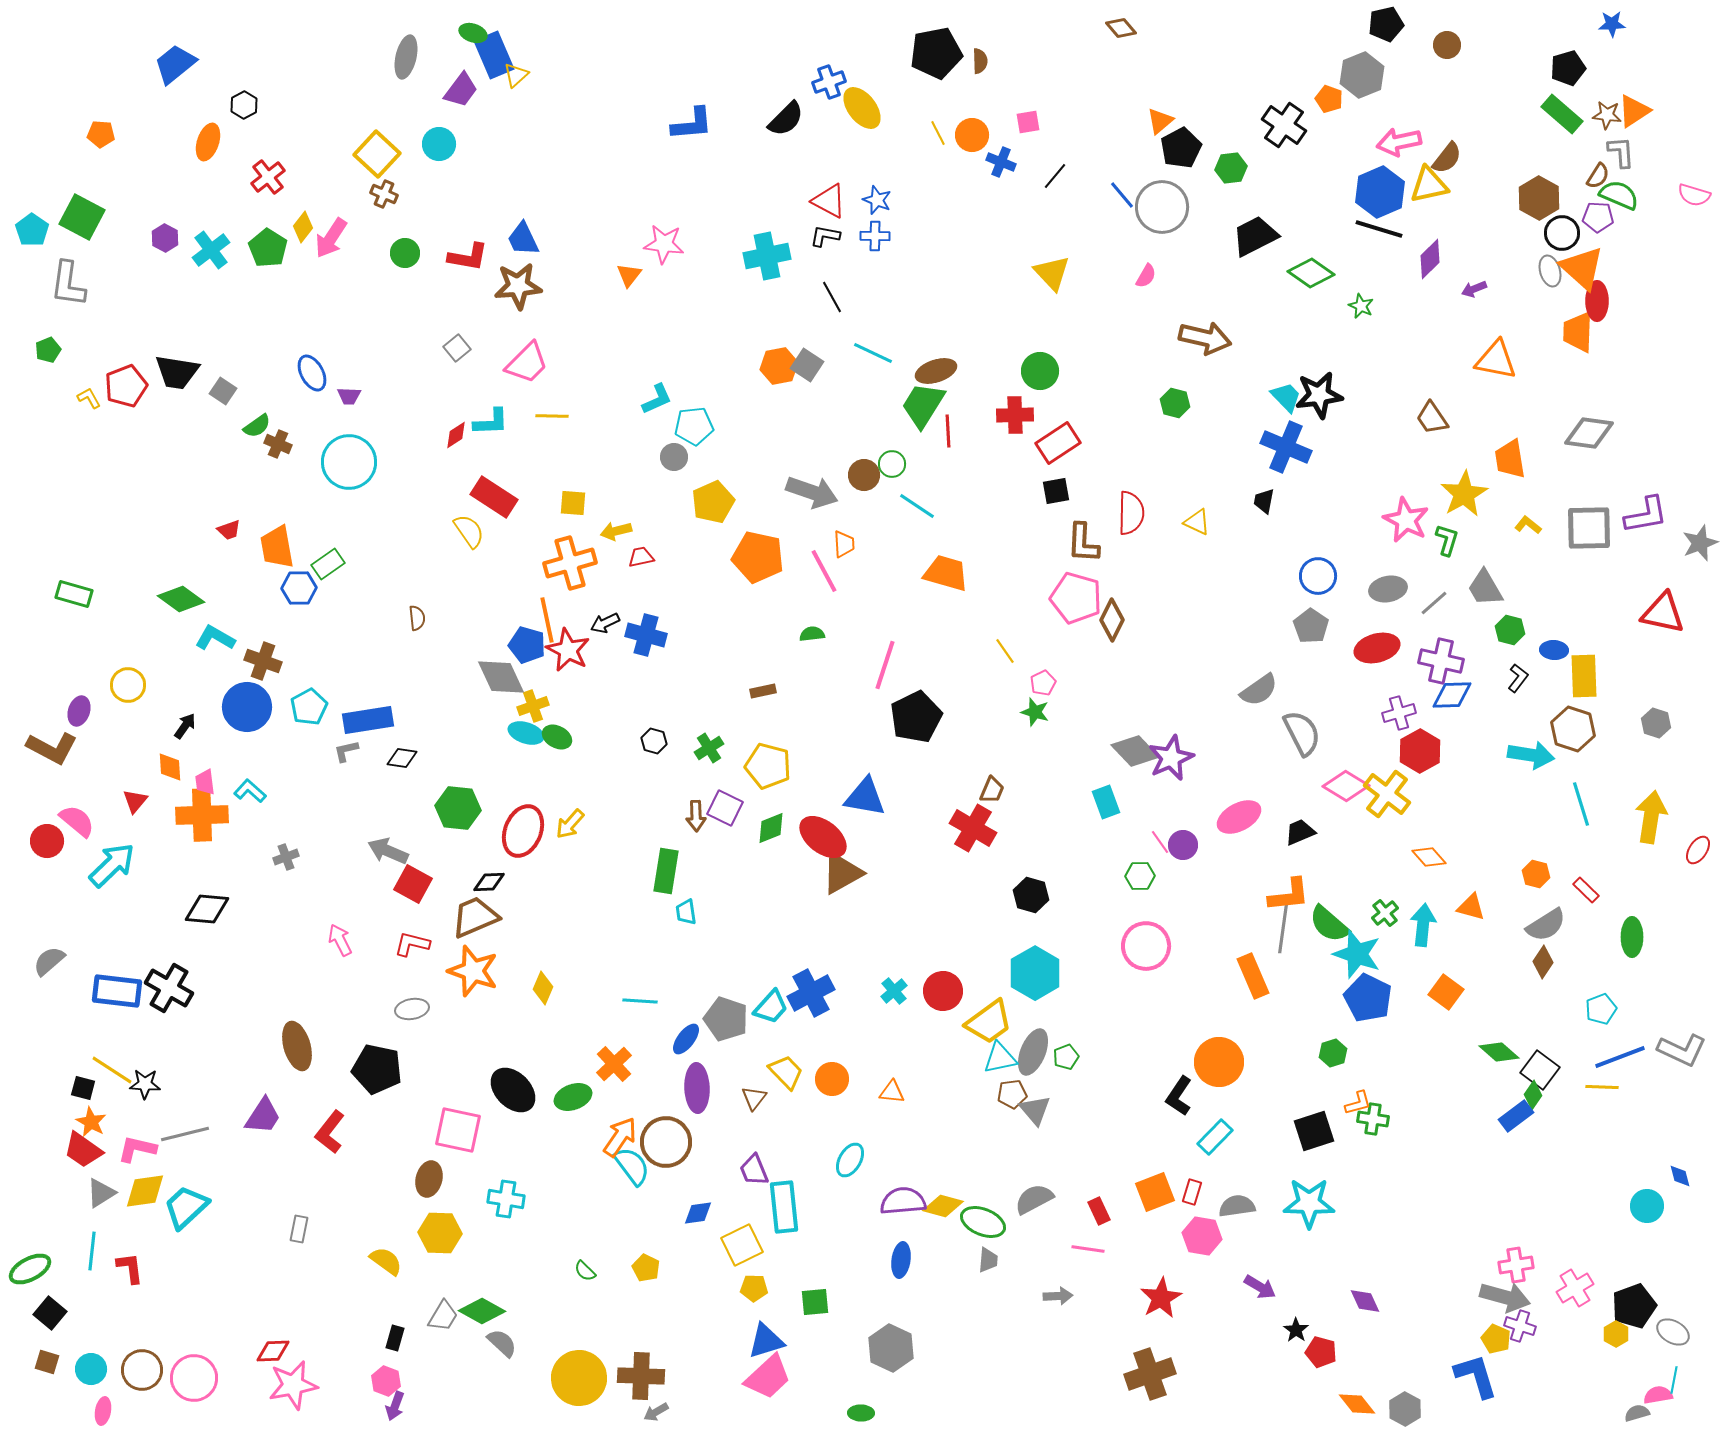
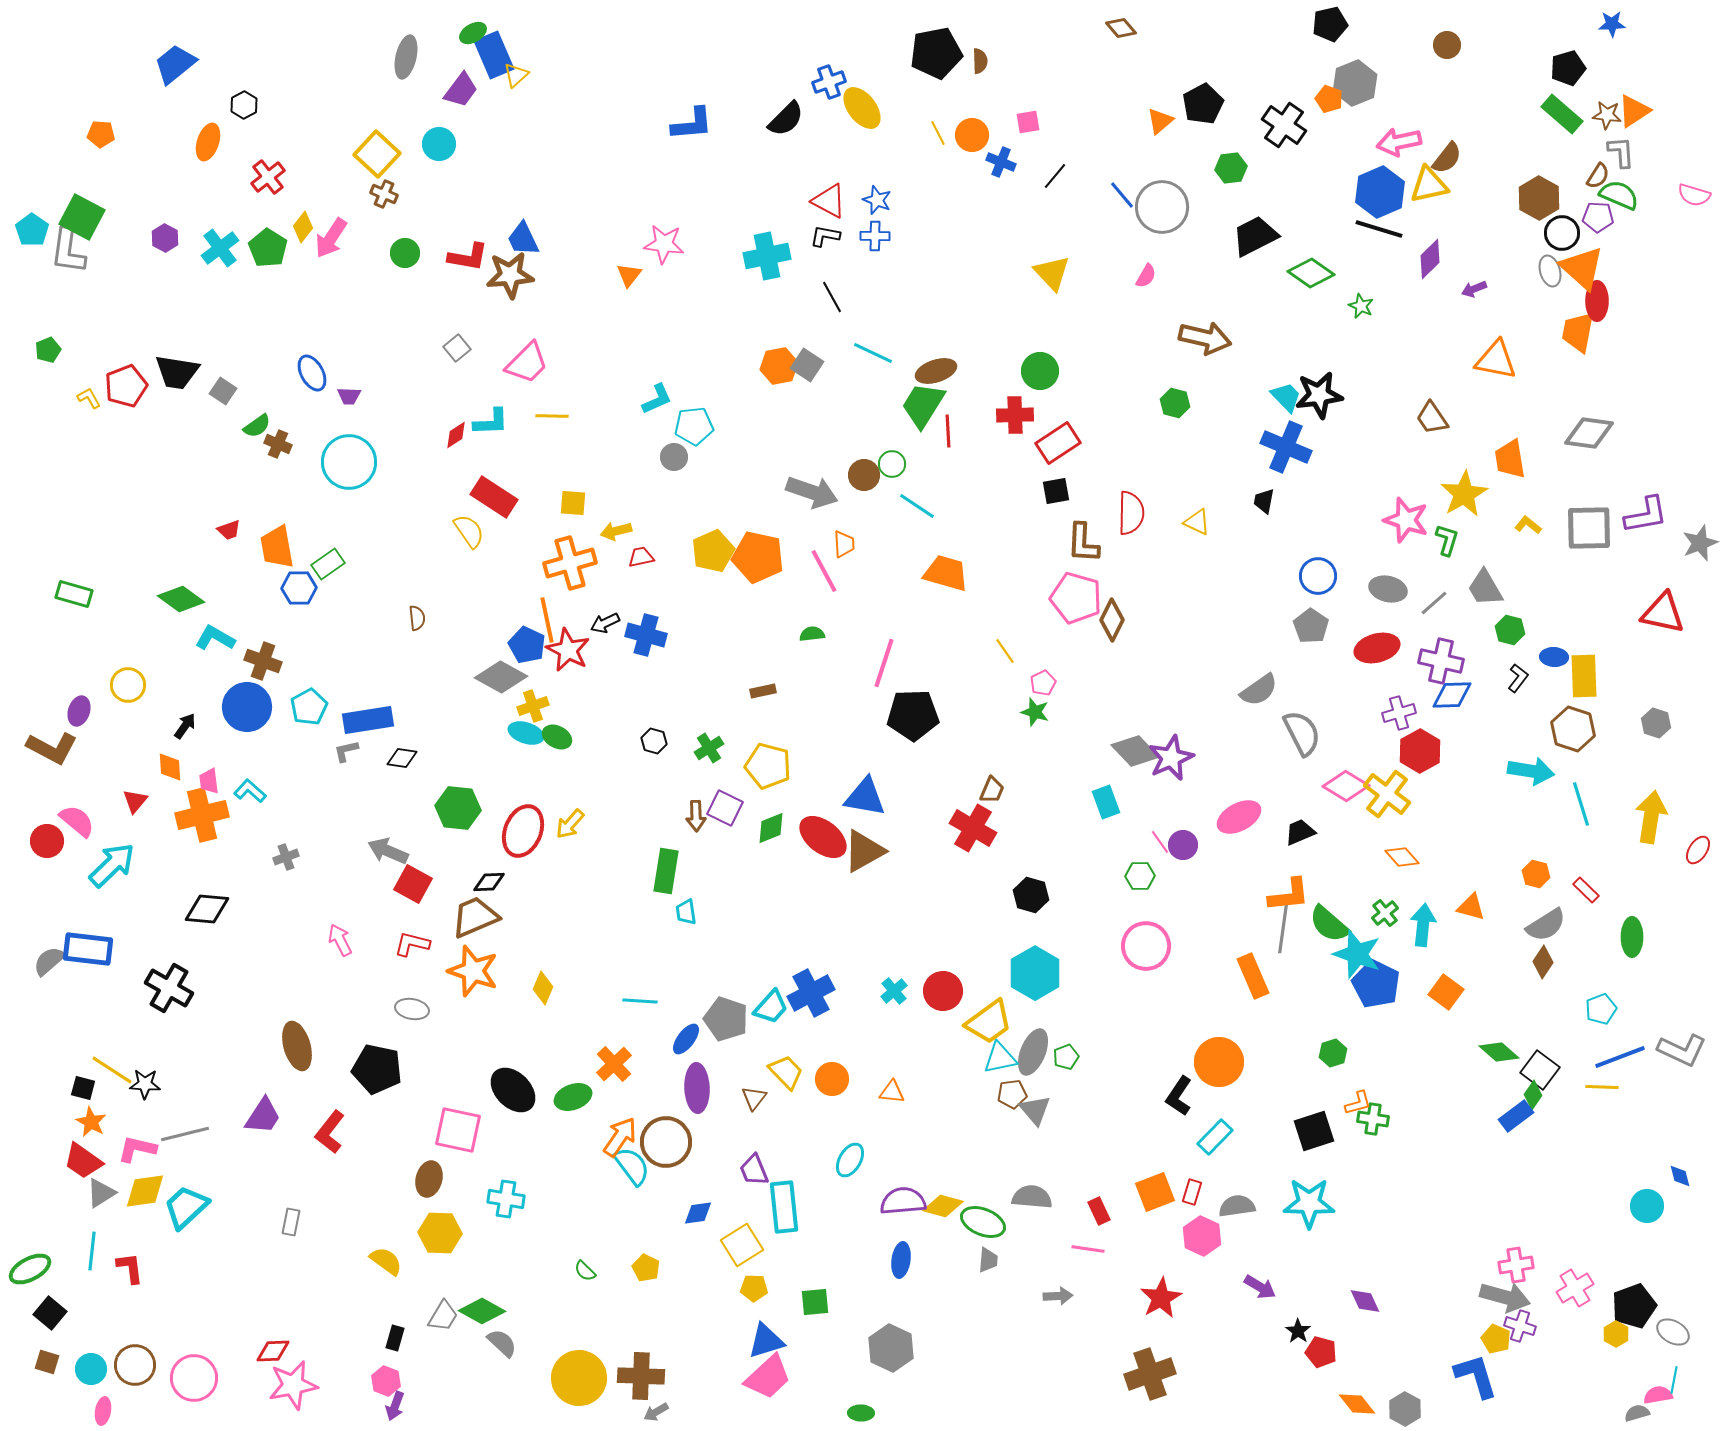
black pentagon at (1386, 24): moved 56 px left
green ellipse at (473, 33): rotated 48 degrees counterclockwise
gray hexagon at (1362, 75): moved 7 px left, 8 px down
black pentagon at (1181, 148): moved 22 px right, 44 px up
cyan cross at (211, 250): moved 9 px right, 2 px up
gray L-shape at (68, 284): moved 33 px up
brown star at (518, 286): moved 8 px left, 11 px up
orange trapezoid at (1578, 332): rotated 9 degrees clockwise
yellow pentagon at (713, 502): moved 49 px down
pink star at (1406, 520): rotated 9 degrees counterclockwise
gray ellipse at (1388, 589): rotated 24 degrees clockwise
blue pentagon at (527, 645): rotated 9 degrees clockwise
blue ellipse at (1554, 650): moved 7 px down
pink line at (885, 665): moved 1 px left, 2 px up
gray diamond at (501, 677): rotated 36 degrees counterclockwise
black pentagon at (916, 717): moved 3 px left, 2 px up; rotated 24 degrees clockwise
cyan arrow at (1531, 755): moved 16 px down
pink trapezoid at (205, 782): moved 4 px right, 1 px up
orange cross at (202, 815): rotated 12 degrees counterclockwise
orange diamond at (1429, 857): moved 27 px left
brown triangle at (842, 873): moved 22 px right, 22 px up
blue rectangle at (117, 991): moved 29 px left, 42 px up
blue pentagon at (1368, 998): moved 8 px right, 14 px up
gray ellipse at (412, 1009): rotated 20 degrees clockwise
red trapezoid at (83, 1150): moved 11 px down
gray semicircle at (1034, 1199): moved 2 px left, 2 px up; rotated 33 degrees clockwise
gray rectangle at (299, 1229): moved 8 px left, 7 px up
pink hexagon at (1202, 1236): rotated 15 degrees clockwise
yellow square at (742, 1245): rotated 6 degrees counterclockwise
black star at (1296, 1330): moved 2 px right, 1 px down
brown circle at (142, 1370): moved 7 px left, 5 px up
